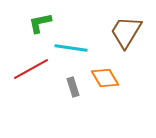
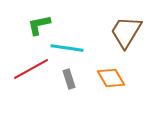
green L-shape: moved 1 px left, 2 px down
cyan line: moved 4 px left
orange diamond: moved 6 px right
gray rectangle: moved 4 px left, 8 px up
